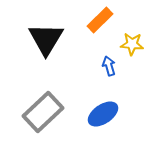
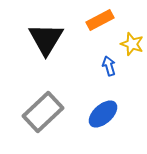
orange rectangle: rotated 16 degrees clockwise
yellow star: rotated 15 degrees clockwise
blue ellipse: rotated 8 degrees counterclockwise
